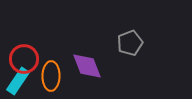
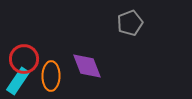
gray pentagon: moved 20 px up
